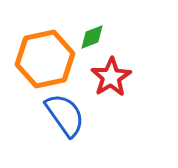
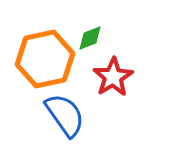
green diamond: moved 2 px left, 1 px down
red star: moved 2 px right
